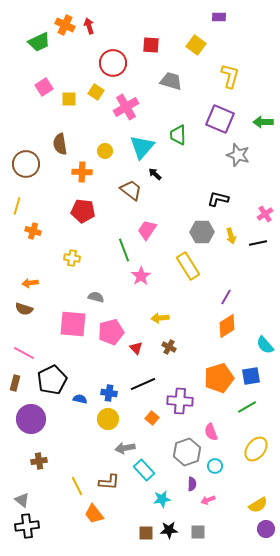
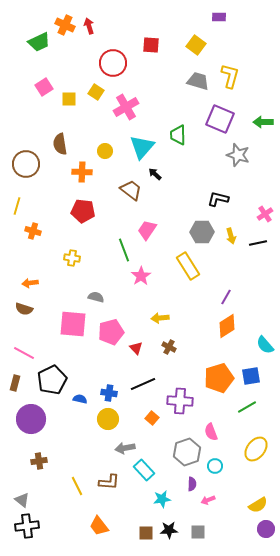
gray trapezoid at (171, 81): moved 27 px right
orange trapezoid at (94, 514): moved 5 px right, 12 px down
